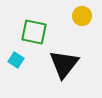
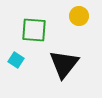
yellow circle: moved 3 px left
green square: moved 2 px up; rotated 8 degrees counterclockwise
